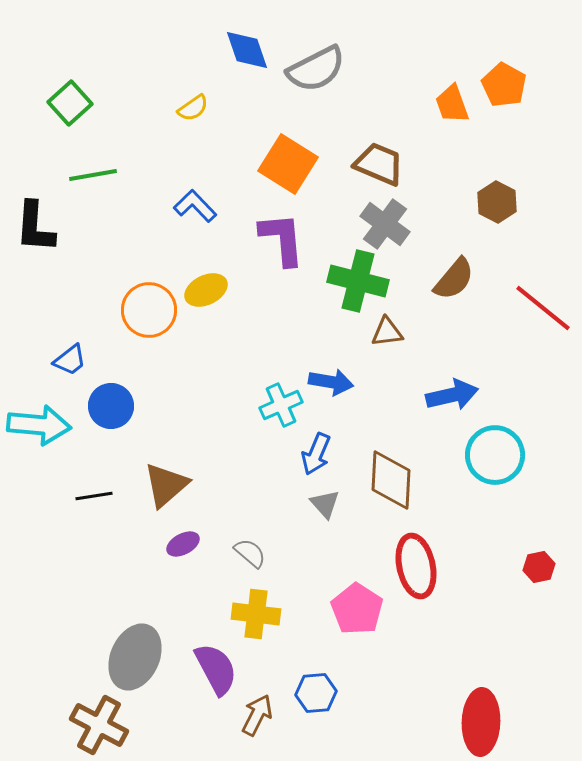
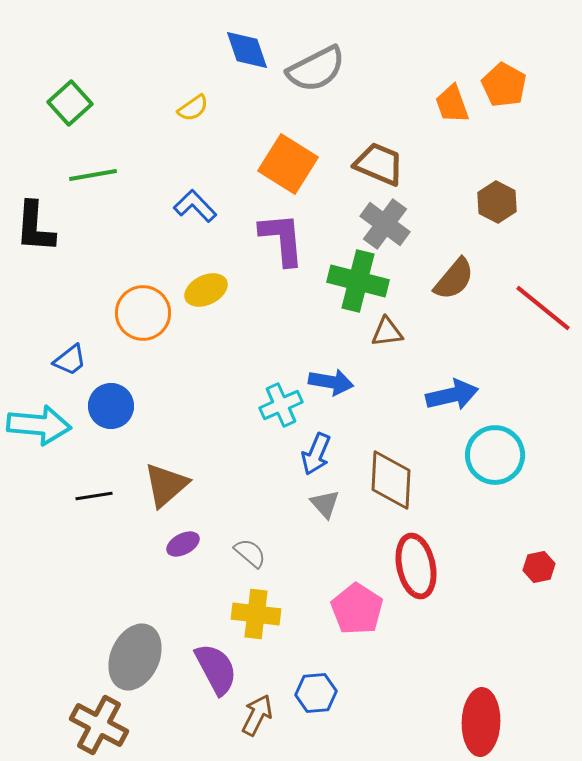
orange circle at (149, 310): moved 6 px left, 3 px down
